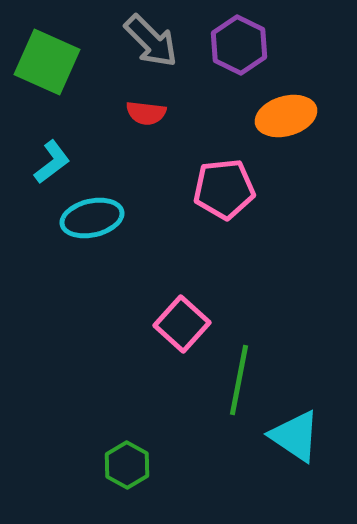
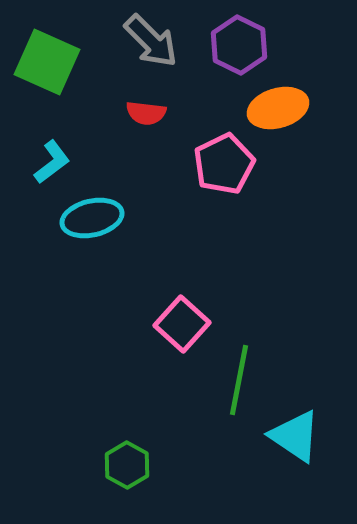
orange ellipse: moved 8 px left, 8 px up
pink pentagon: moved 25 px up; rotated 20 degrees counterclockwise
